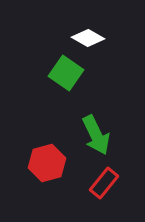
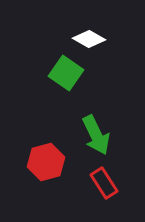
white diamond: moved 1 px right, 1 px down
red hexagon: moved 1 px left, 1 px up
red rectangle: rotated 72 degrees counterclockwise
